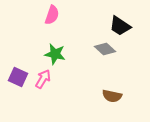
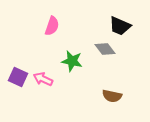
pink semicircle: moved 11 px down
black trapezoid: rotated 10 degrees counterclockwise
gray diamond: rotated 10 degrees clockwise
green star: moved 17 px right, 7 px down
pink arrow: rotated 96 degrees counterclockwise
